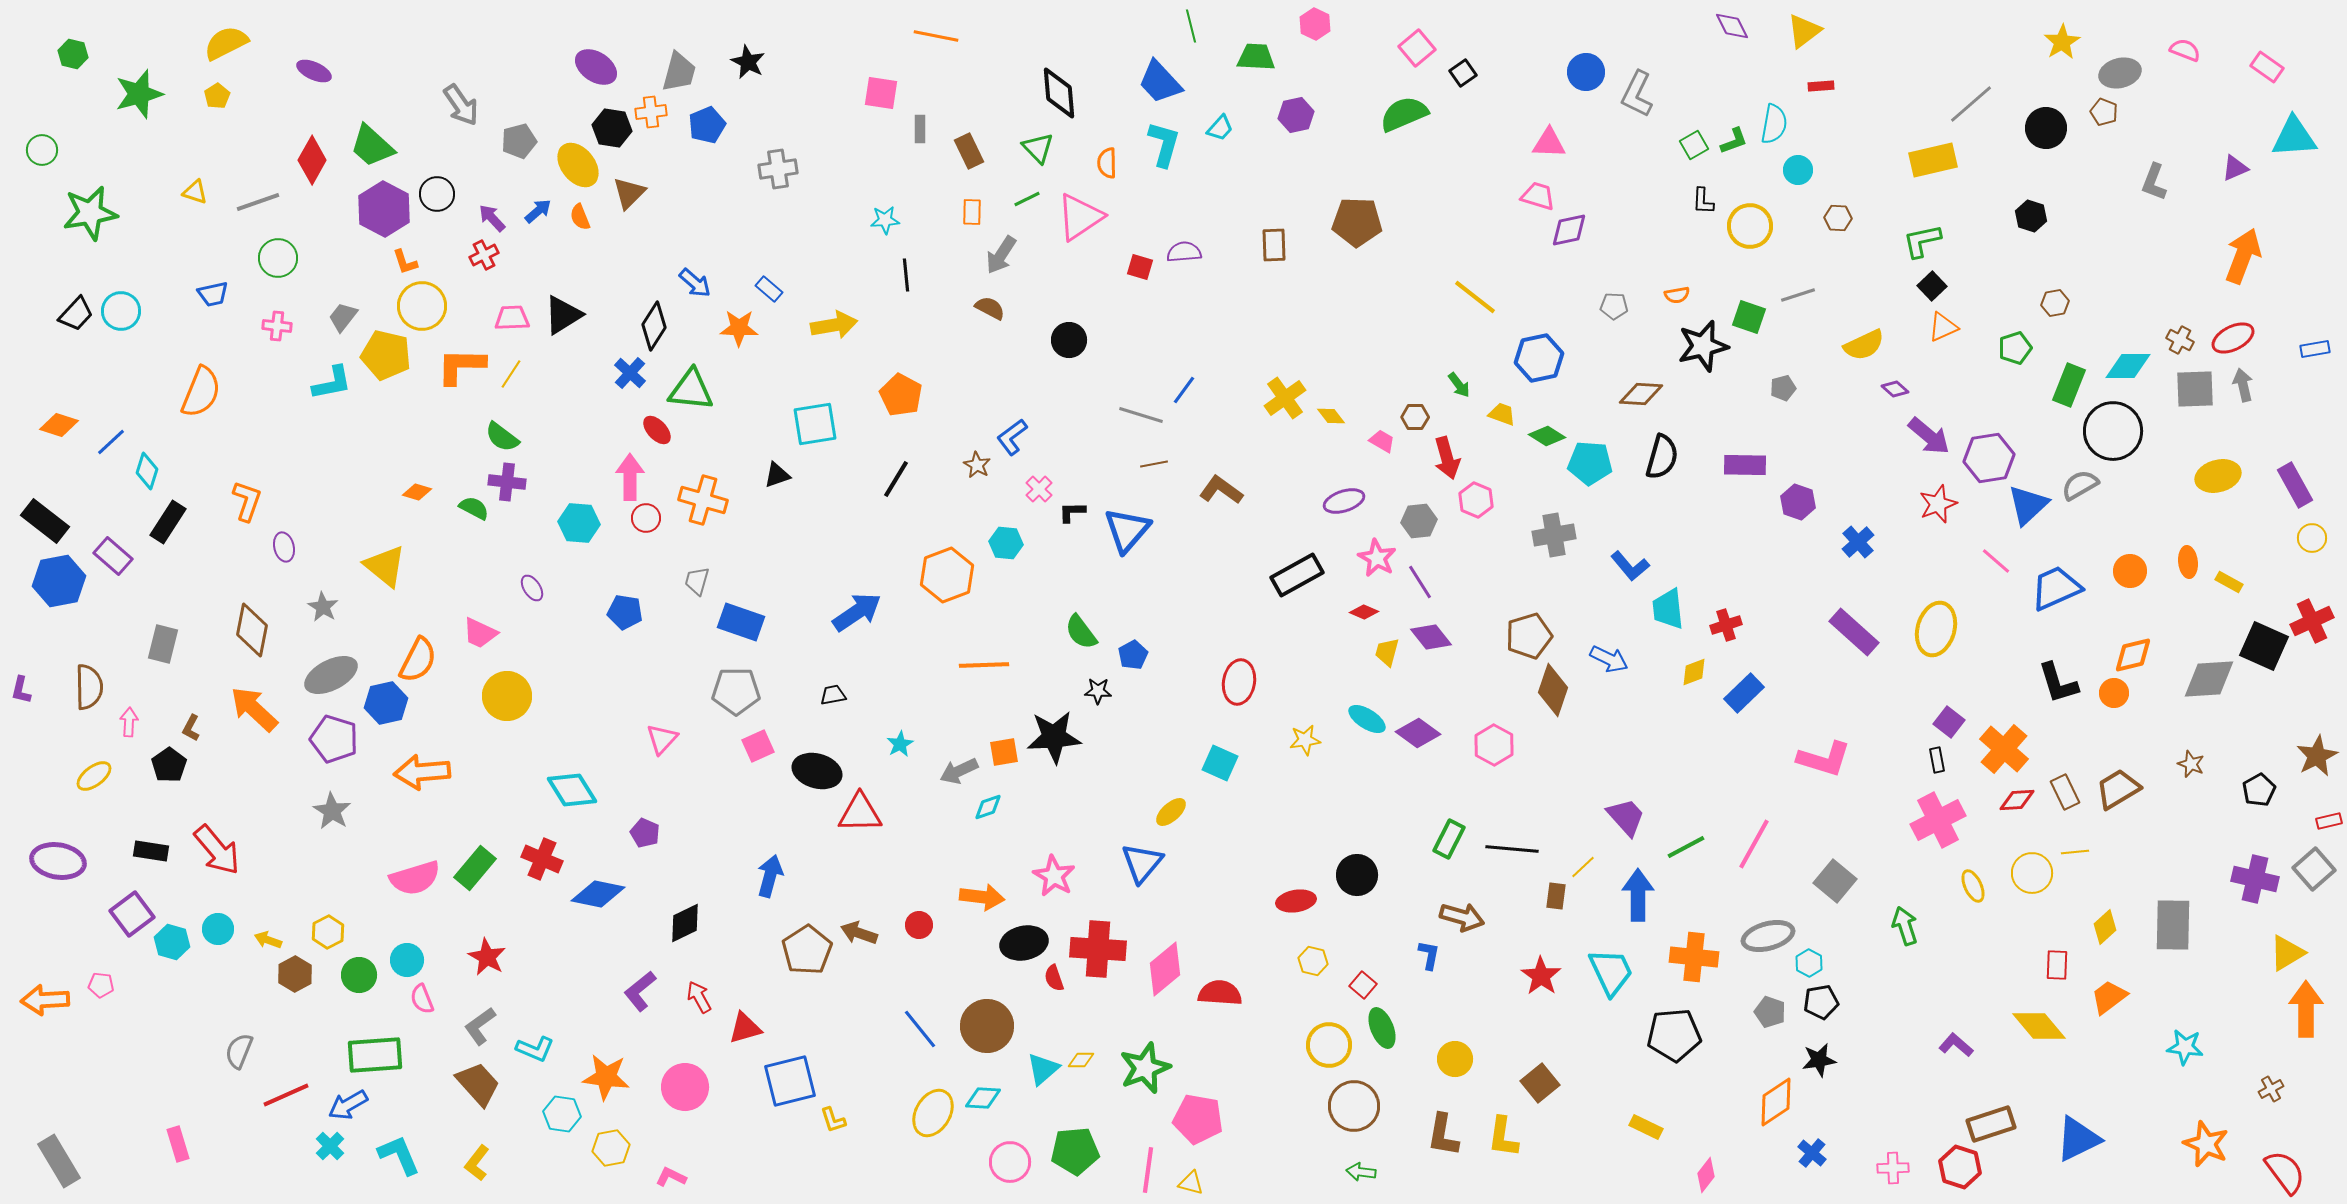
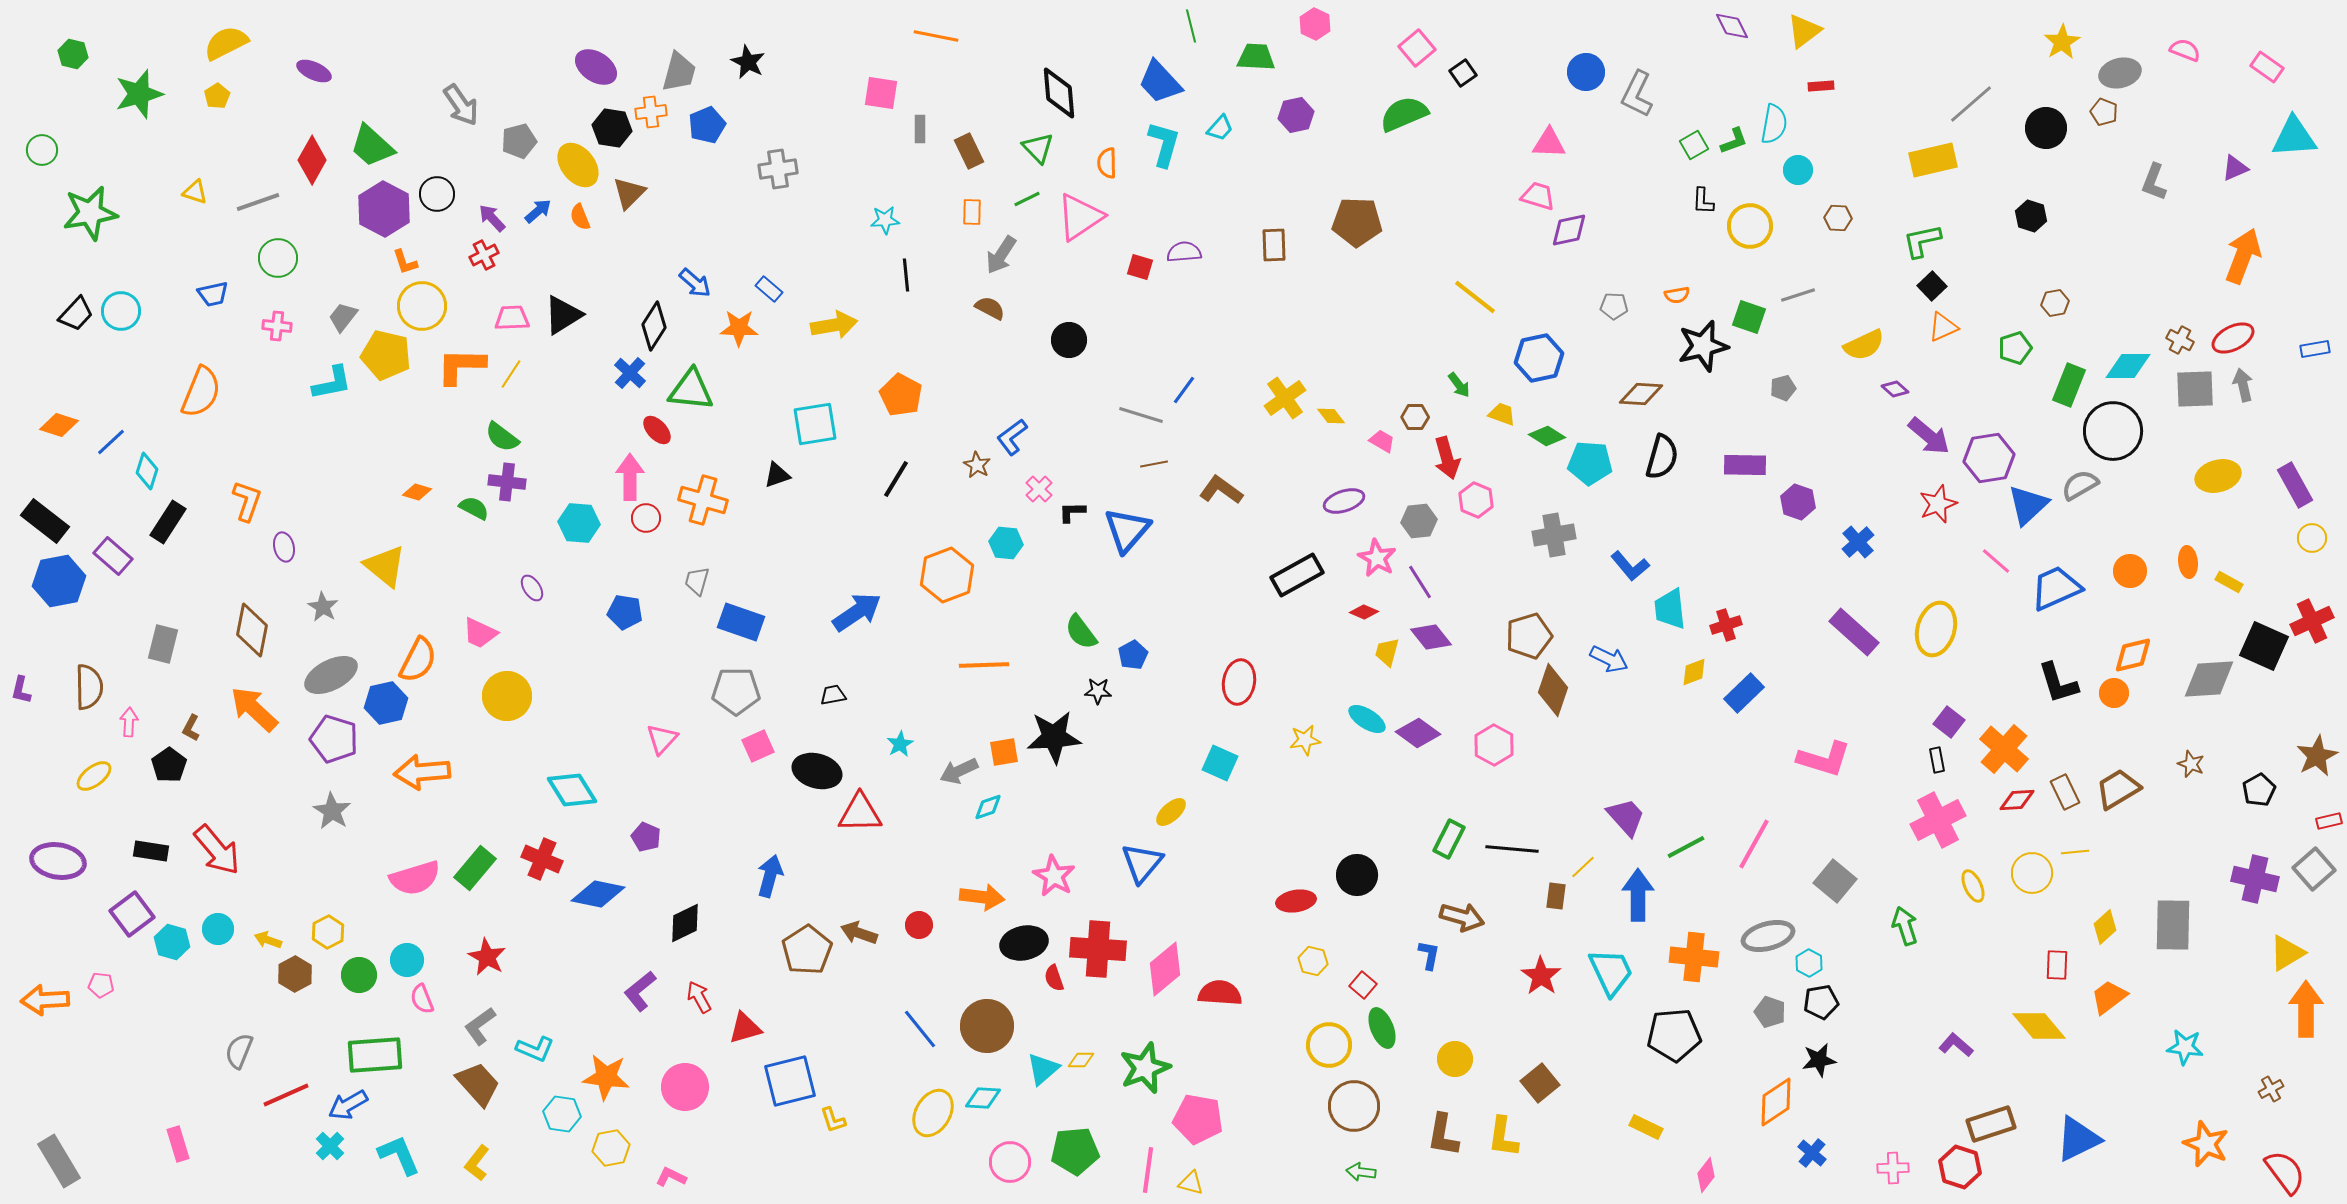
cyan trapezoid at (1668, 609): moved 2 px right
purple pentagon at (645, 833): moved 1 px right, 4 px down
